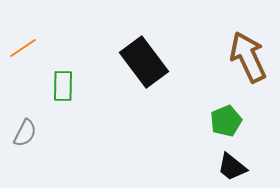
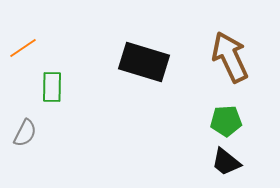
brown arrow: moved 18 px left
black rectangle: rotated 36 degrees counterclockwise
green rectangle: moved 11 px left, 1 px down
green pentagon: rotated 20 degrees clockwise
black trapezoid: moved 6 px left, 5 px up
